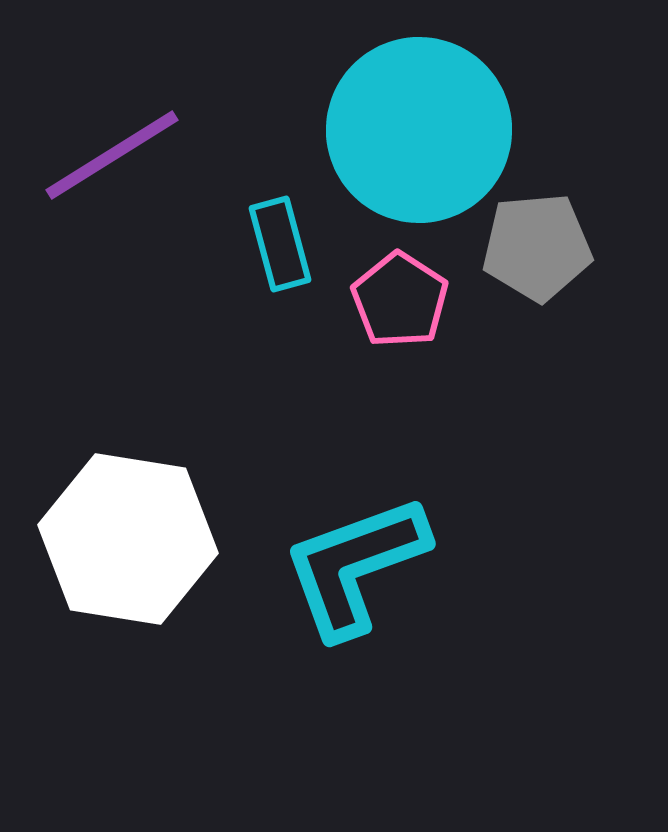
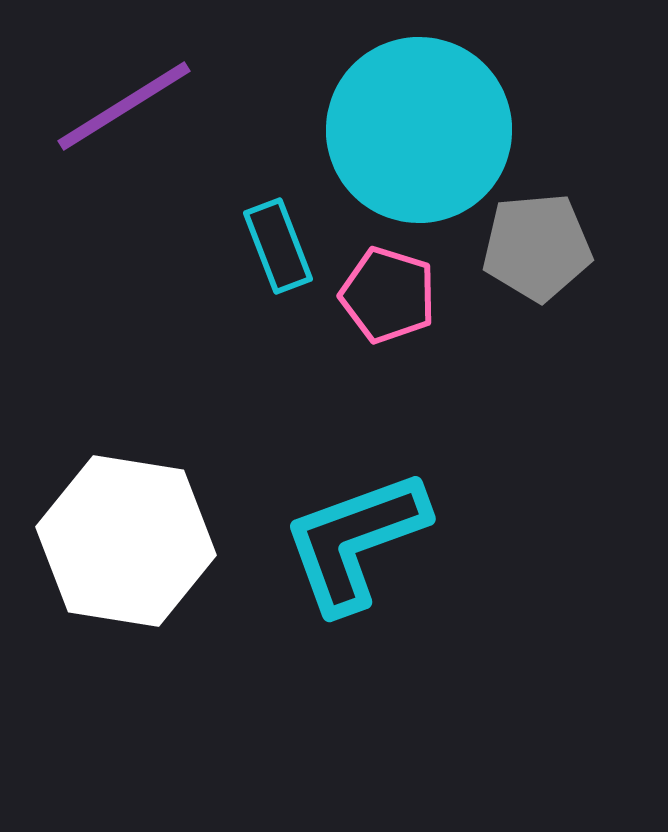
purple line: moved 12 px right, 49 px up
cyan rectangle: moved 2 px left, 2 px down; rotated 6 degrees counterclockwise
pink pentagon: moved 12 px left, 5 px up; rotated 16 degrees counterclockwise
white hexagon: moved 2 px left, 2 px down
cyan L-shape: moved 25 px up
